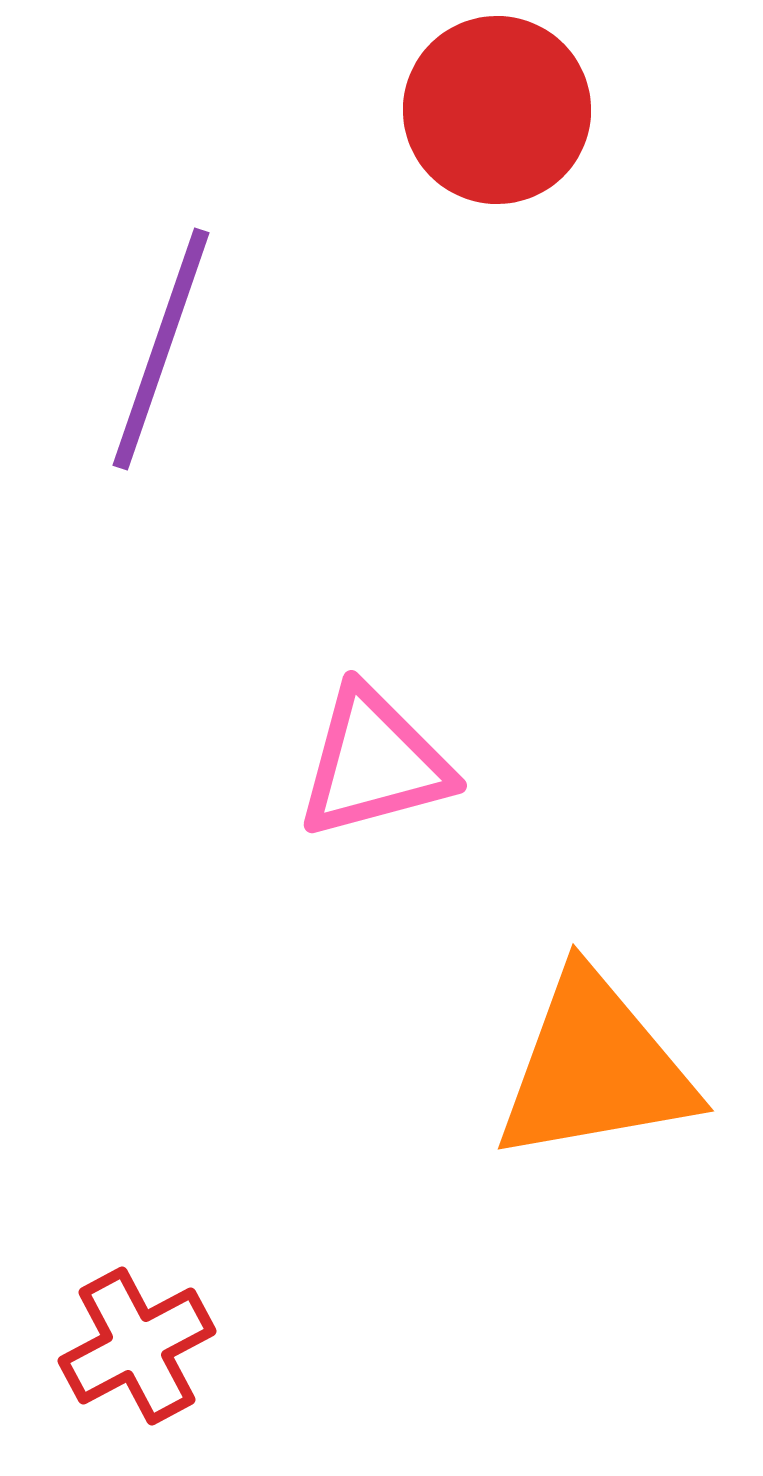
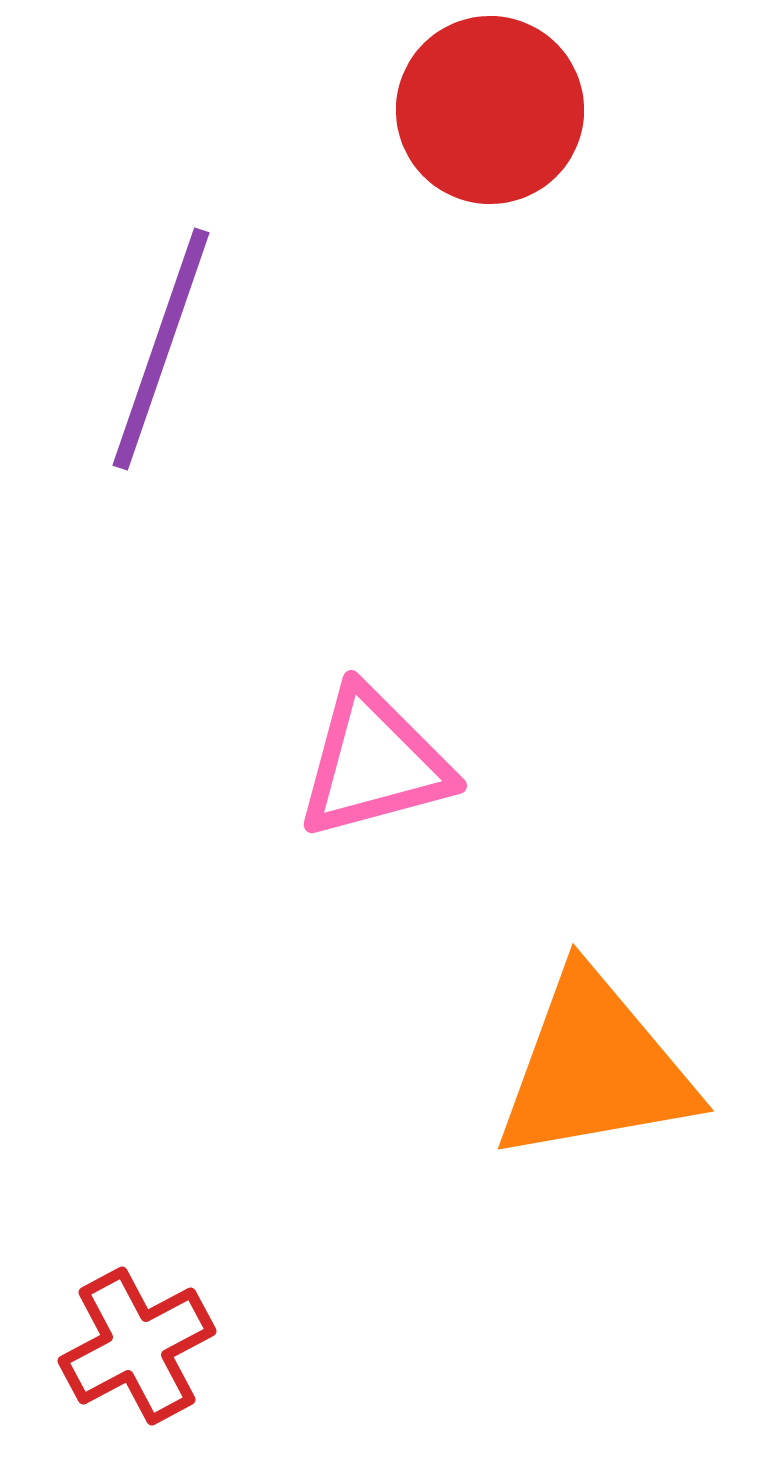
red circle: moved 7 px left
